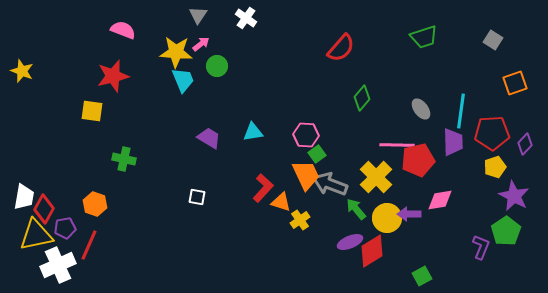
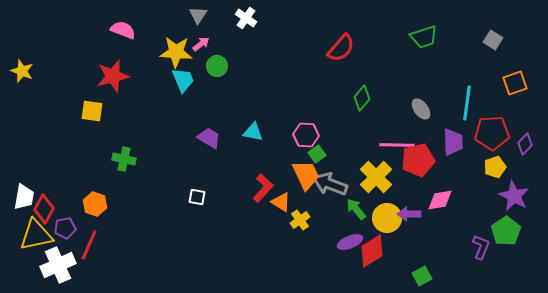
cyan line at (461, 111): moved 6 px right, 8 px up
cyan triangle at (253, 132): rotated 20 degrees clockwise
orange triangle at (281, 202): rotated 15 degrees clockwise
